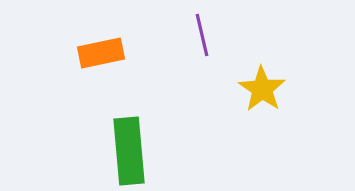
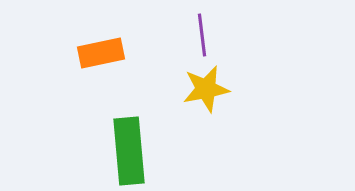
purple line: rotated 6 degrees clockwise
yellow star: moved 56 px left; rotated 27 degrees clockwise
